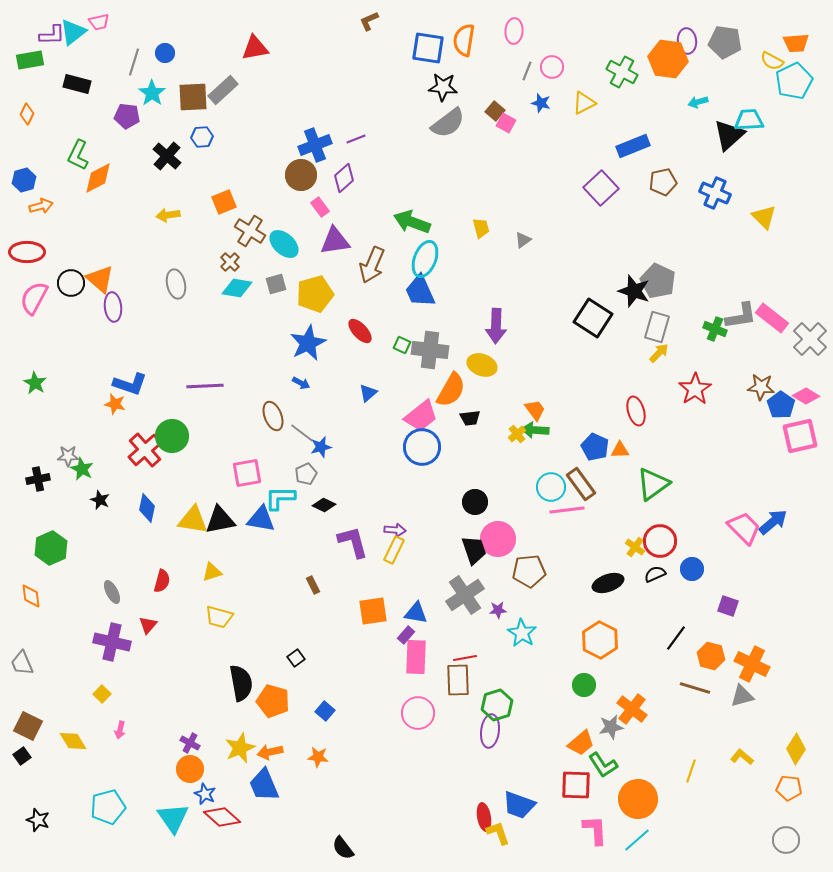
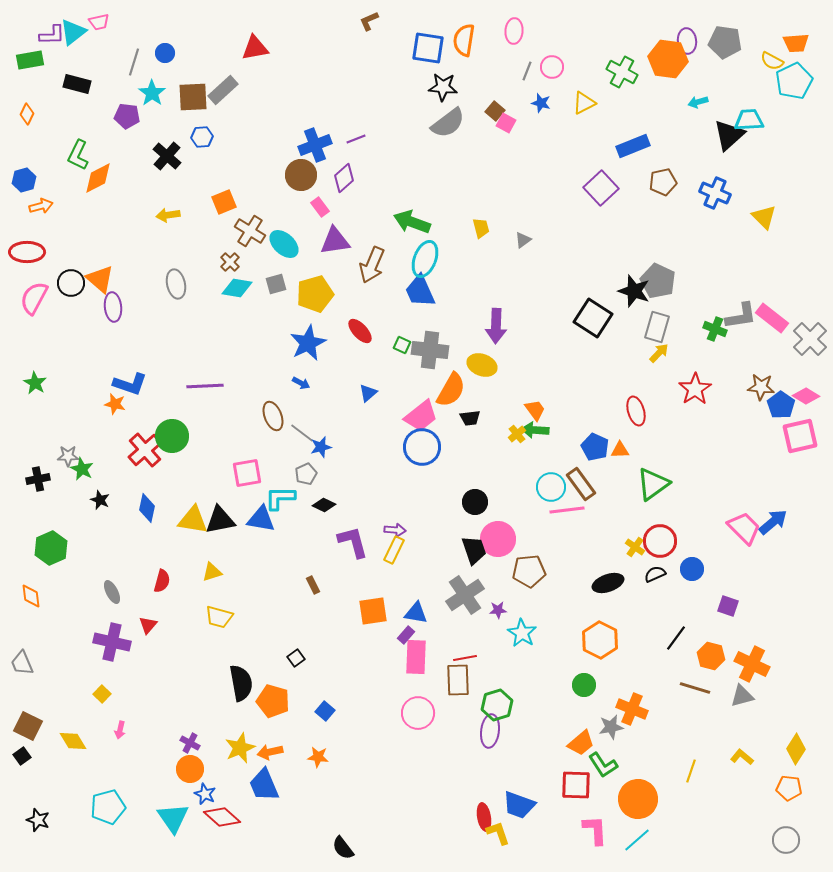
orange cross at (632, 709): rotated 16 degrees counterclockwise
